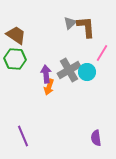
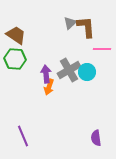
pink line: moved 4 px up; rotated 60 degrees clockwise
